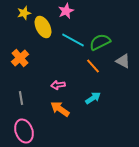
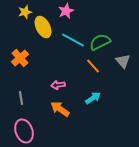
yellow star: moved 1 px right, 1 px up
gray triangle: rotated 21 degrees clockwise
